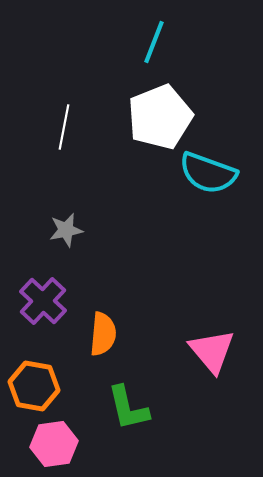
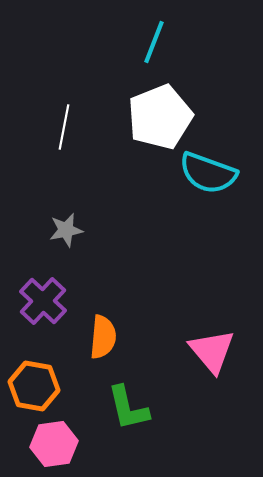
orange semicircle: moved 3 px down
